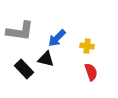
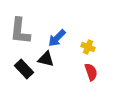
gray L-shape: rotated 88 degrees clockwise
yellow cross: moved 1 px right, 1 px down; rotated 16 degrees clockwise
